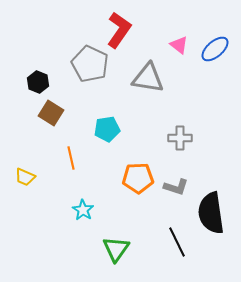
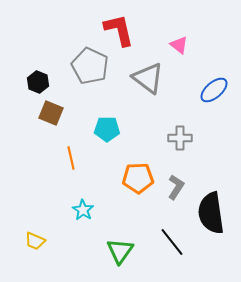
red L-shape: rotated 48 degrees counterclockwise
blue ellipse: moved 1 px left, 41 px down
gray pentagon: moved 2 px down
gray triangle: rotated 28 degrees clockwise
brown square: rotated 10 degrees counterclockwise
cyan pentagon: rotated 10 degrees clockwise
yellow trapezoid: moved 10 px right, 64 px down
gray L-shape: rotated 75 degrees counterclockwise
black line: moved 5 px left; rotated 12 degrees counterclockwise
green triangle: moved 4 px right, 2 px down
